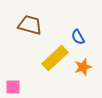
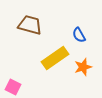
blue semicircle: moved 1 px right, 2 px up
yellow rectangle: rotated 8 degrees clockwise
pink square: rotated 28 degrees clockwise
